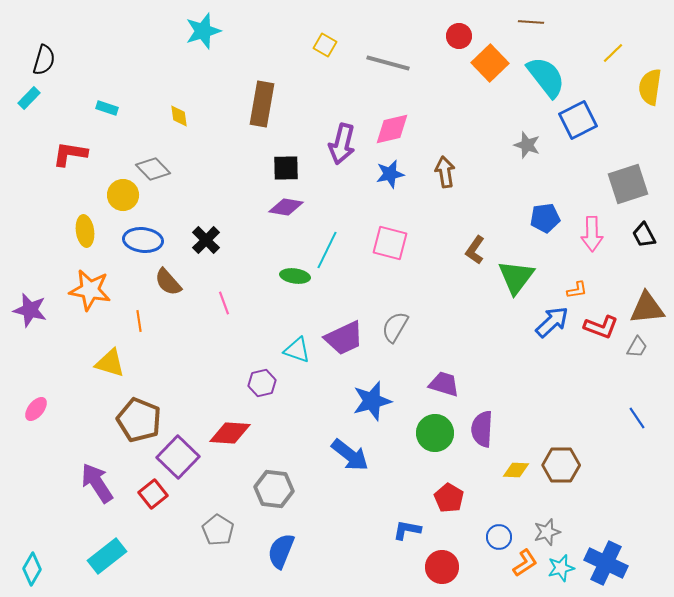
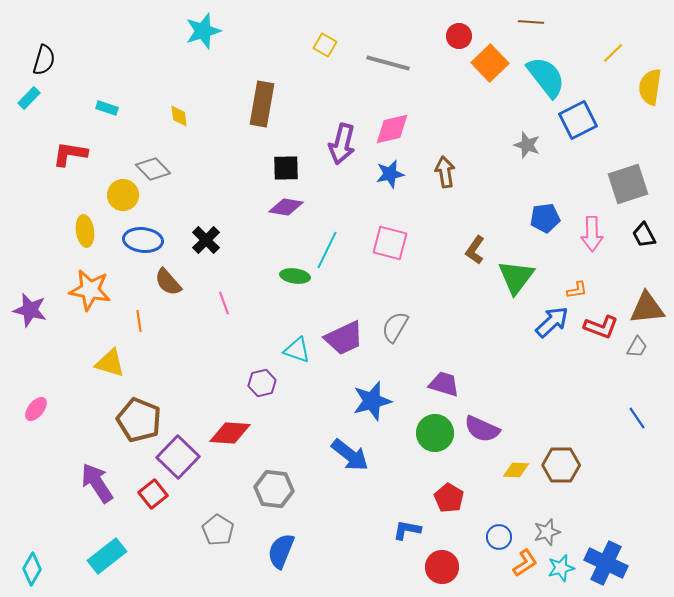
purple semicircle at (482, 429): rotated 69 degrees counterclockwise
